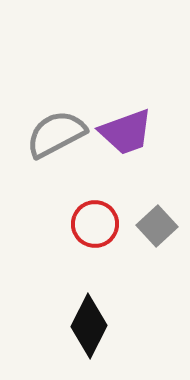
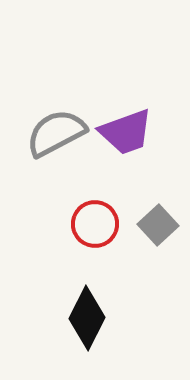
gray semicircle: moved 1 px up
gray square: moved 1 px right, 1 px up
black diamond: moved 2 px left, 8 px up
